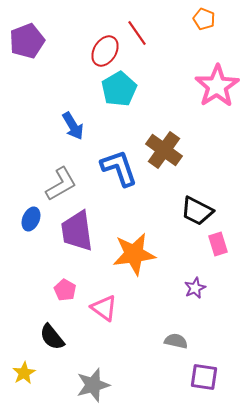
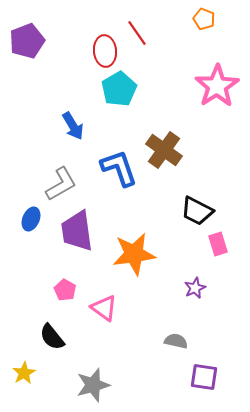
red ellipse: rotated 36 degrees counterclockwise
